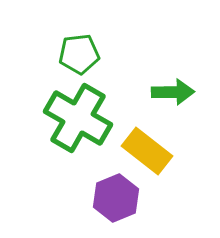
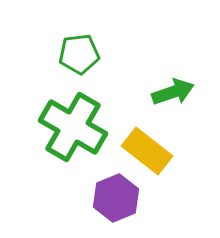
green arrow: rotated 18 degrees counterclockwise
green cross: moved 5 px left, 9 px down
